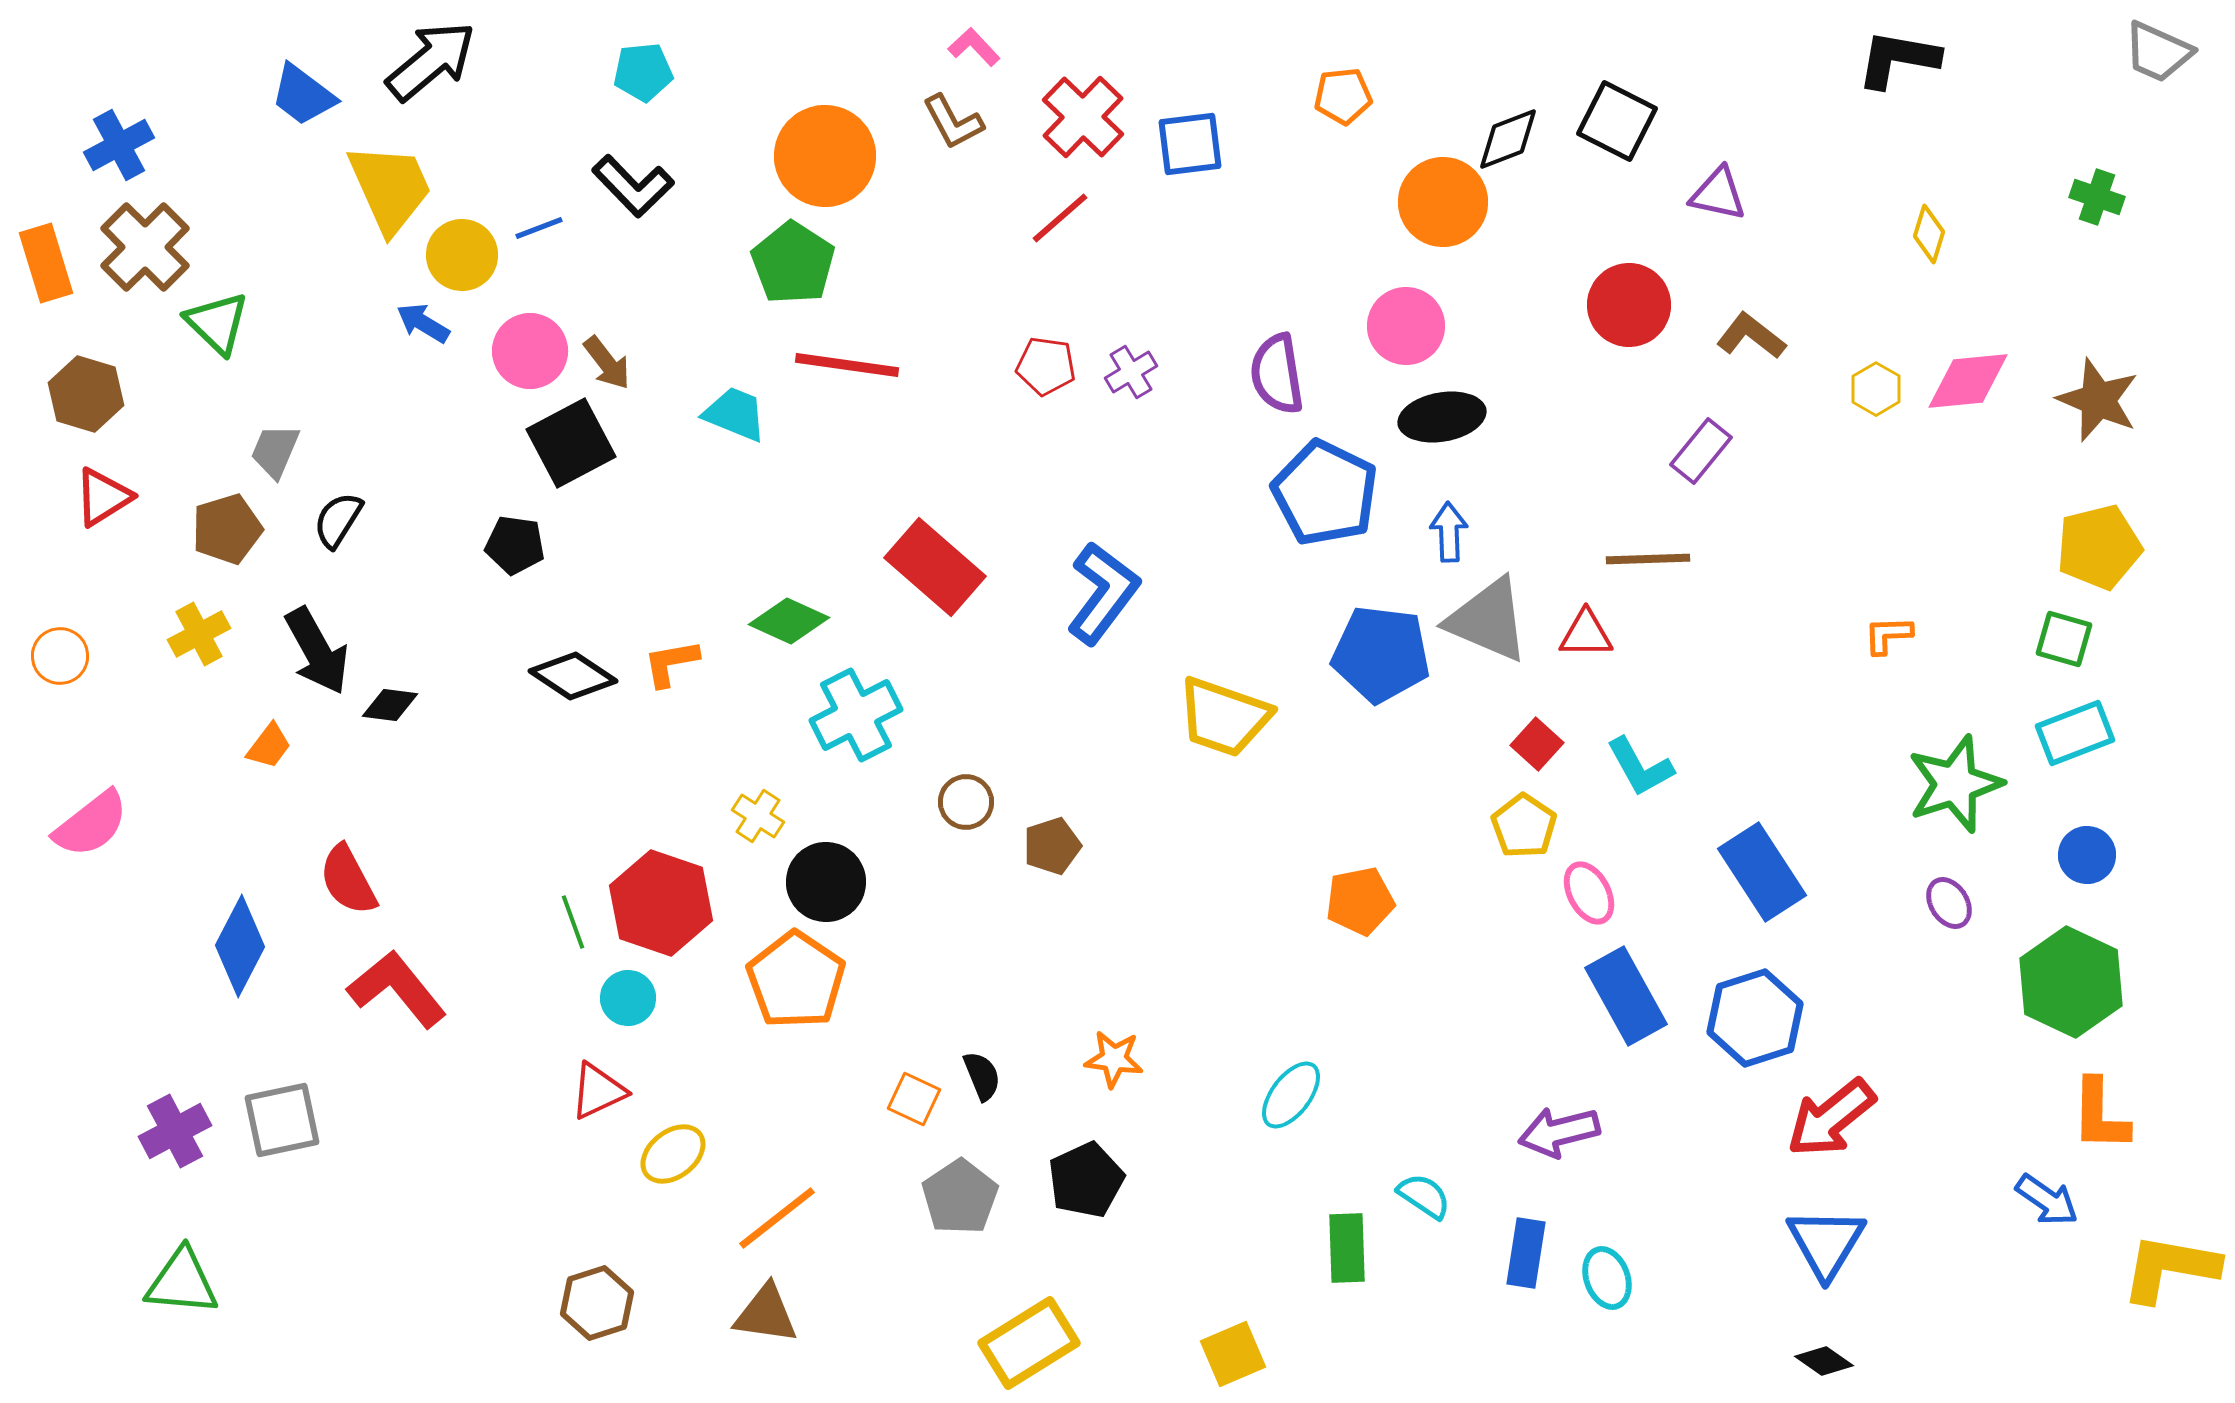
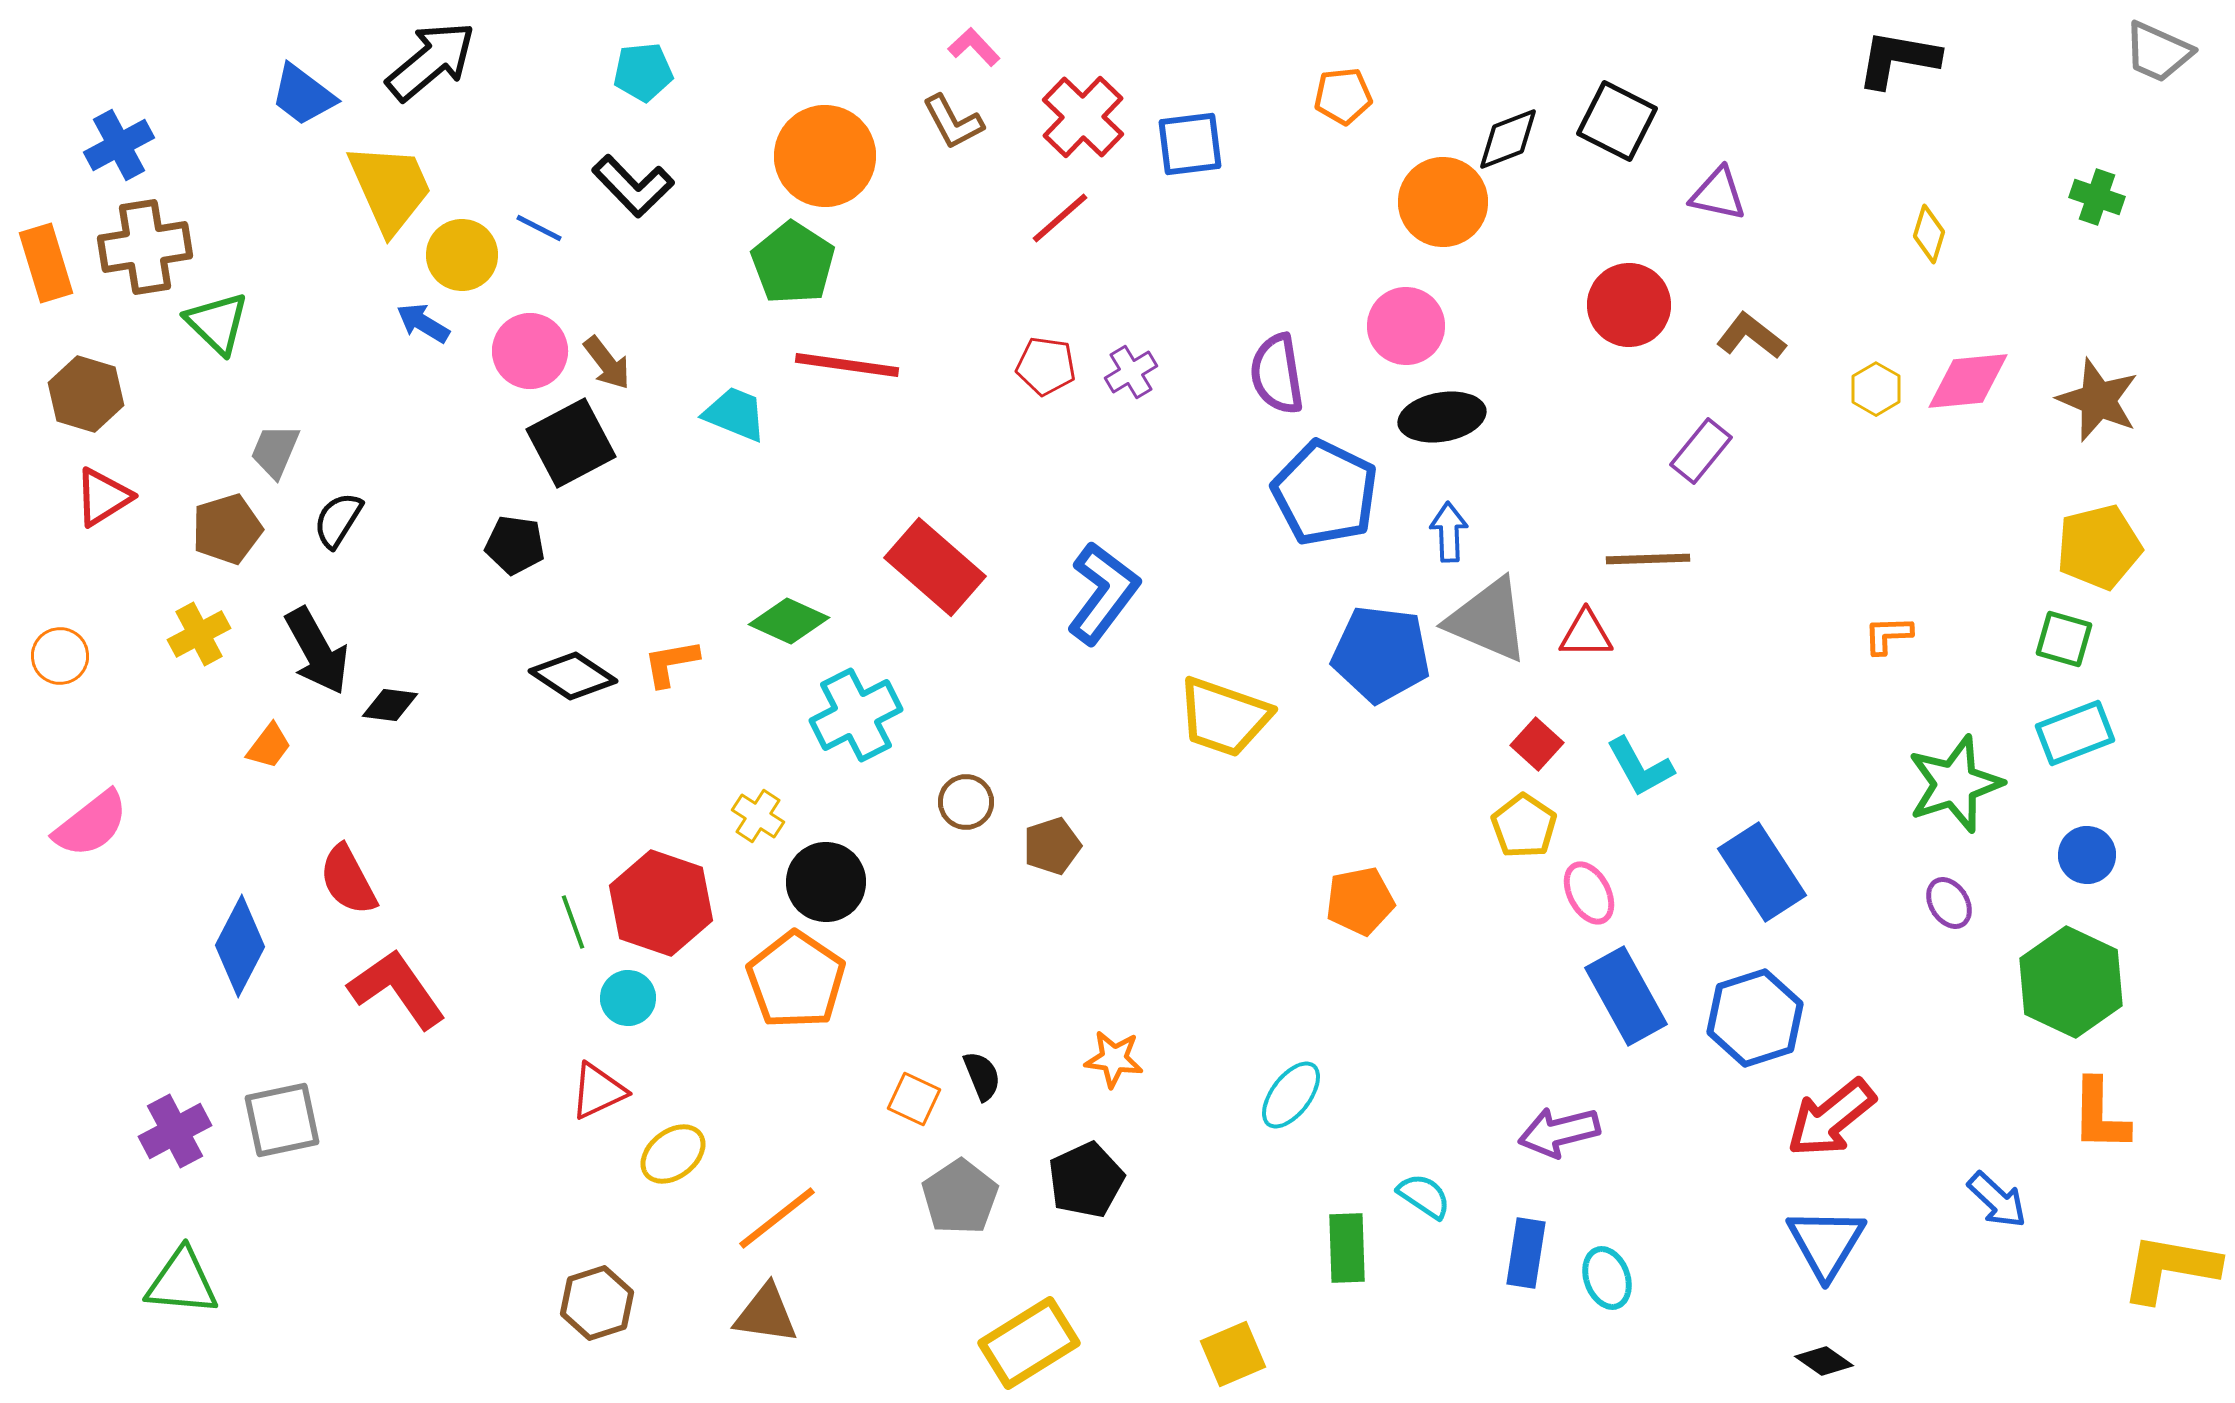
blue line at (539, 228): rotated 48 degrees clockwise
brown cross at (145, 247): rotated 36 degrees clockwise
red L-shape at (397, 989): rotated 4 degrees clockwise
blue arrow at (2047, 1200): moved 50 px left; rotated 8 degrees clockwise
